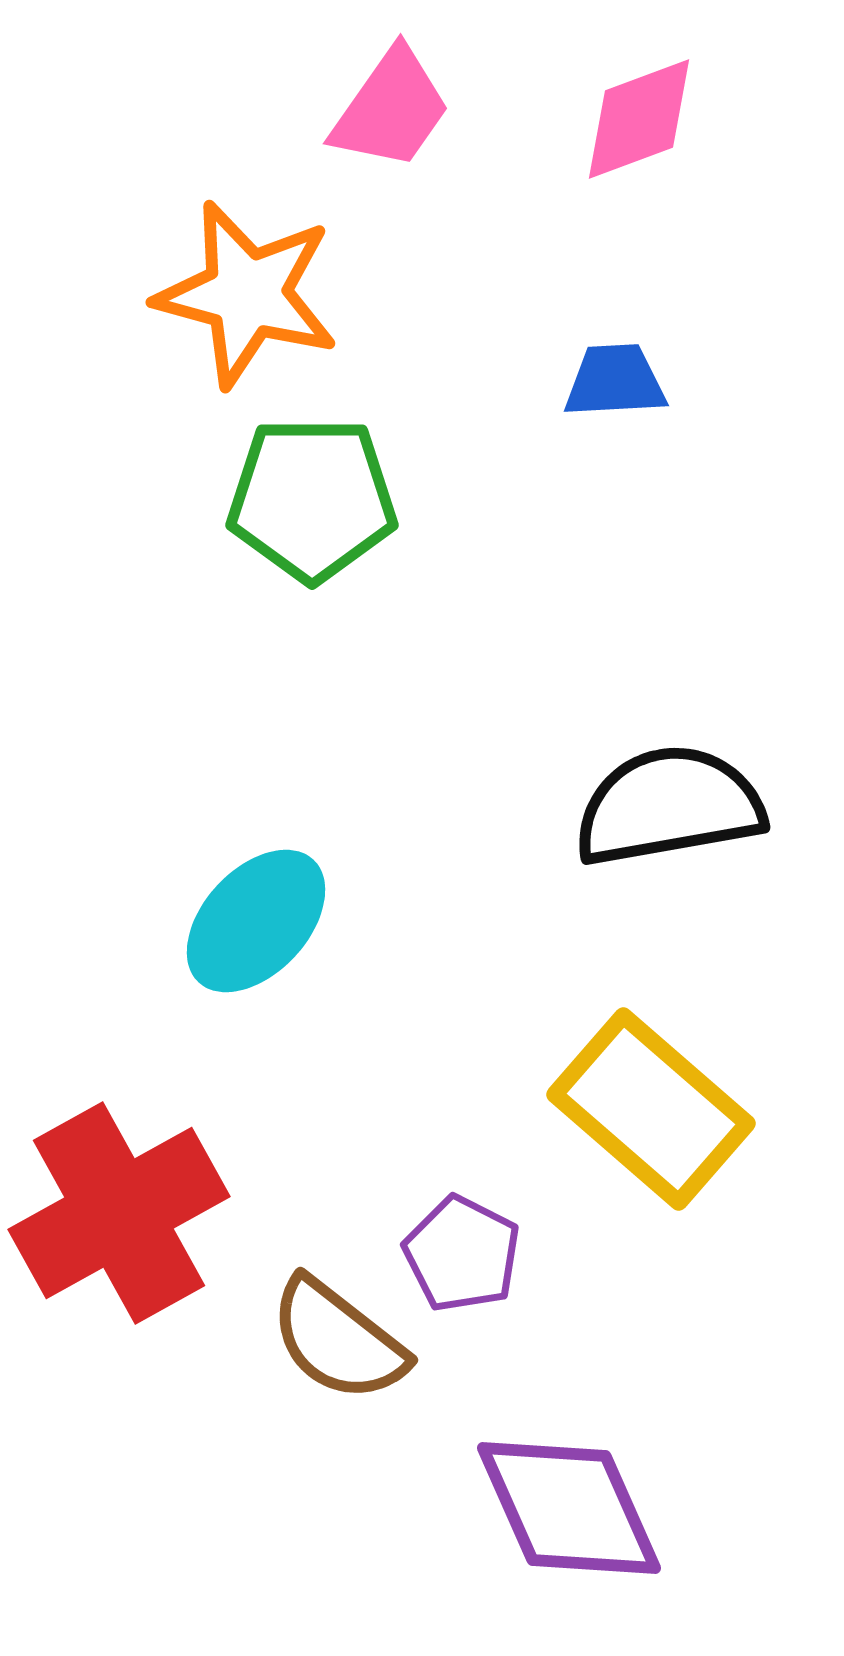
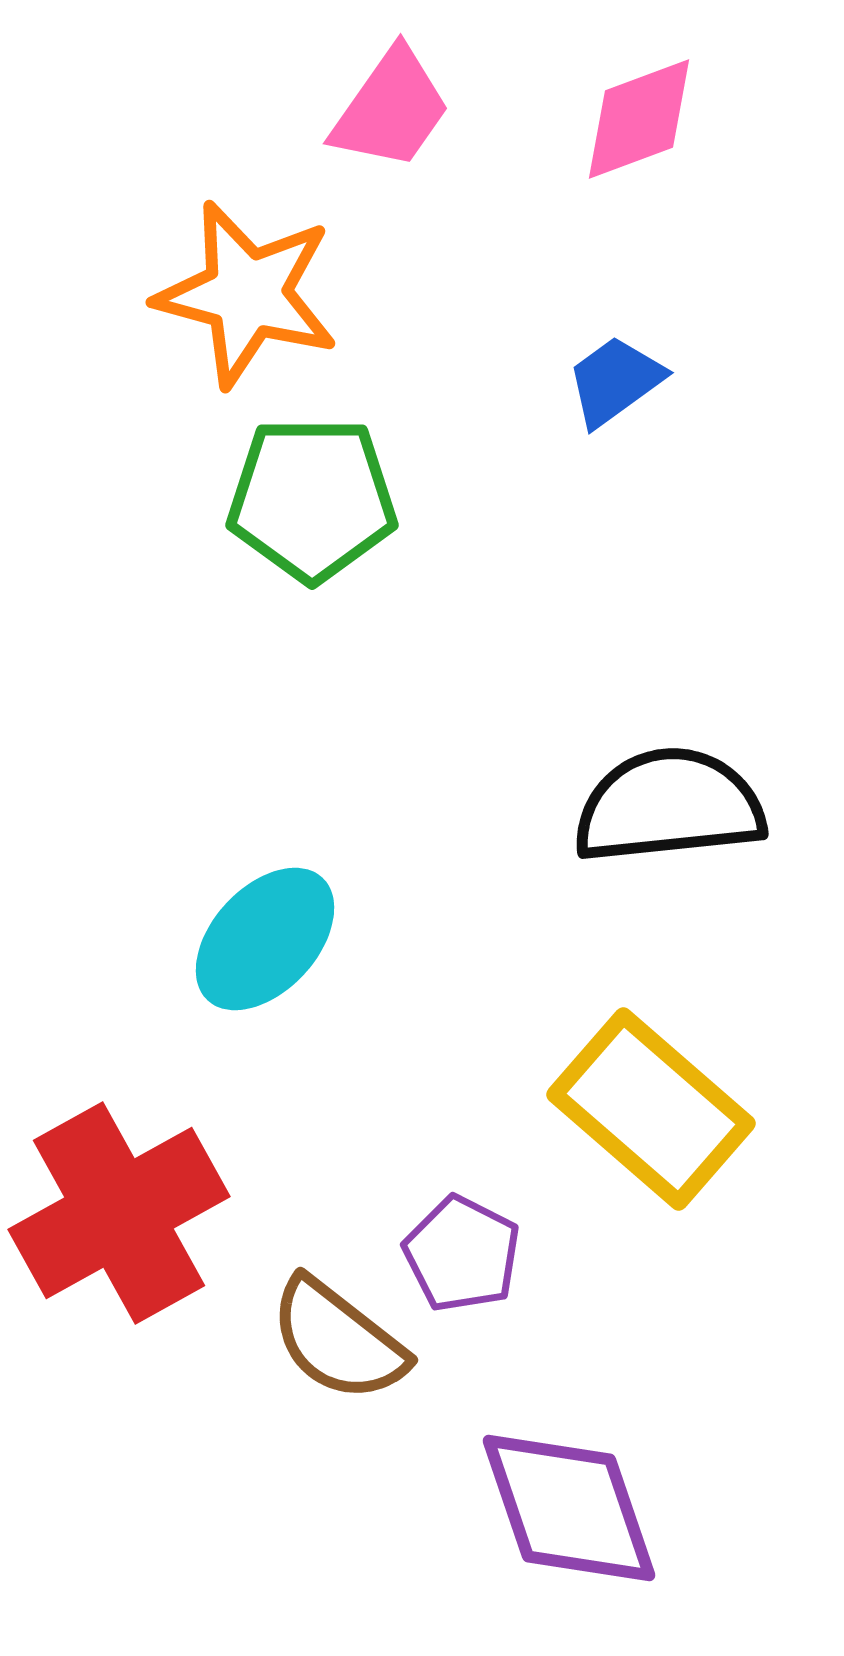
blue trapezoid: rotated 33 degrees counterclockwise
black semicircle: rotated 4 degrees clockwise
cyan ellipse: moved 9 px right, 18 px down
purple diamond: rotated 5 degrees clockwise
